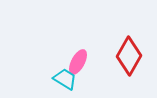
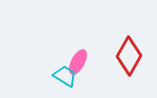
cyan trapezoid: moved 3 px up
